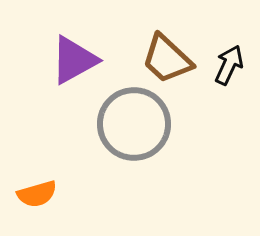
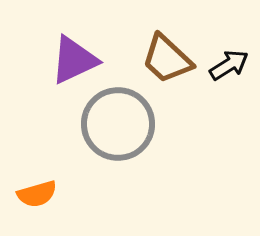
purple triangle: rotated 4 degrees clockwise
black arrow: rotated 33 degrees clockwise
gray circle: moved 16 px left
